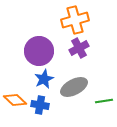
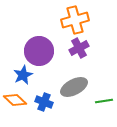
blue star: moved 21 px left, 4 px up
blue cross: moved 4 px right, 3 px up; rotated 12 degrees clockwise
